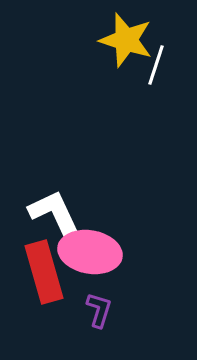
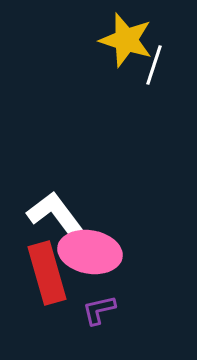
white line: moved 2 px left
white L-shape: rotated 12 degrees counterclockwise
red rectangle: moved 3 px right, 1 px down
purple L-shape: rotated 120 degrees counterclockwise
